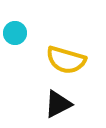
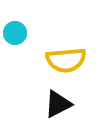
yellow semicircle: rotated 21 degrees counterclockwise
